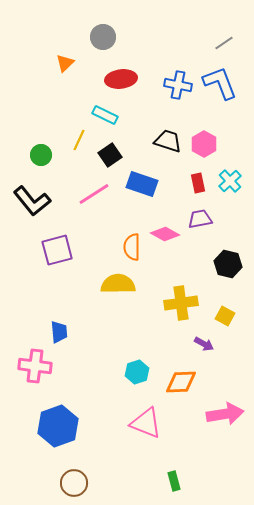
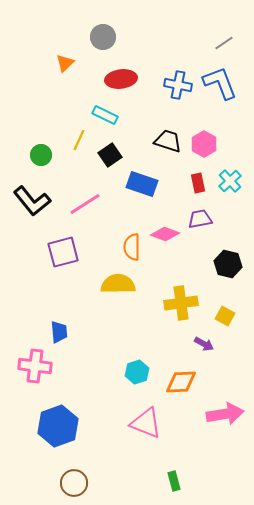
pink line: moved 9 px left, 10 px down
pink diamond: rotated 8 degrees counterclockwise
purple square: moved 6 px right, 2 px down
